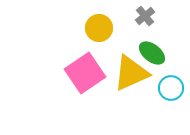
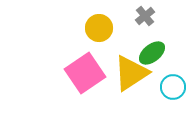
green ellipse: rotated 76 degrees counterclockwise
yellow triangle: rotated 9 degrees counterclockwise
cyan circle: moved 2 px right, 1 px up
